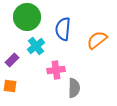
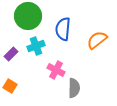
green circle: moved 1 px right, 1 px up
cyan cross: rotated 18 degrees clockwise
purple rectangle: moved 1 px left, 6 px up
pink cross: rotated 36 degrees clockwise
orange square: rotated 24 degrees clockwise
